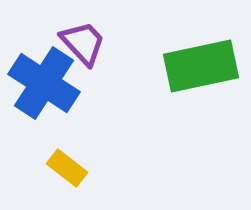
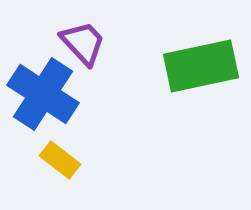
blue cross: moved 1 px left, 11 px down
yellow rectangle: moved 7 px left, 8 px up
